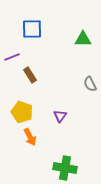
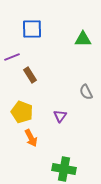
gray semicircle: moved 4 px left, 8 px down
orange arrow: moved 1 px right, 1 px down
green cross: moved 1 px left, 1 px down
